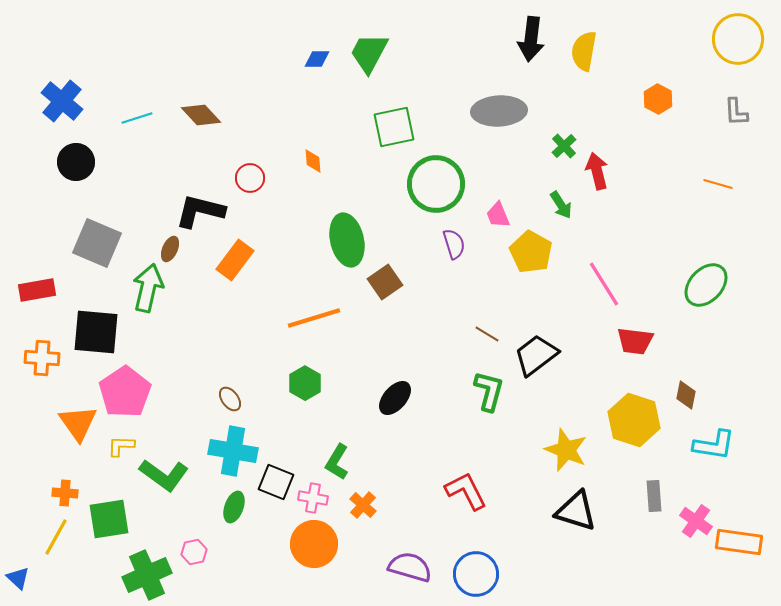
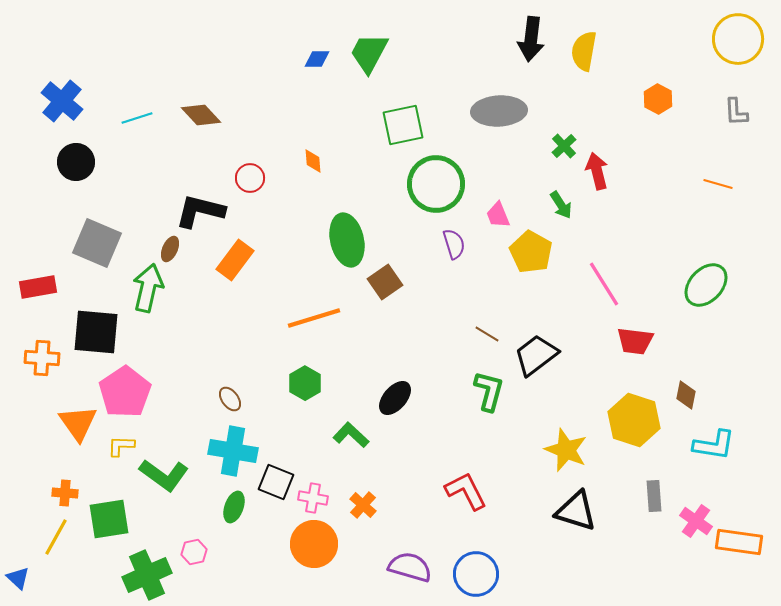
green square at (394, 127): moved 9 px right, 2 px up
red rectangle at (37, 290): moved 1 px right, 3 px up
green L-shape at (337, 462): moved 14 px right, 27 px up; rotated 102 degrees clockwise
